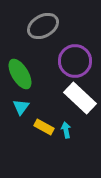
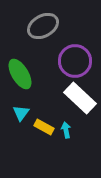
cyan triangle: moved 6 px down
